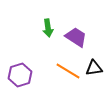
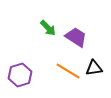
green arrow: rotated 36 degrees counterclockwise
